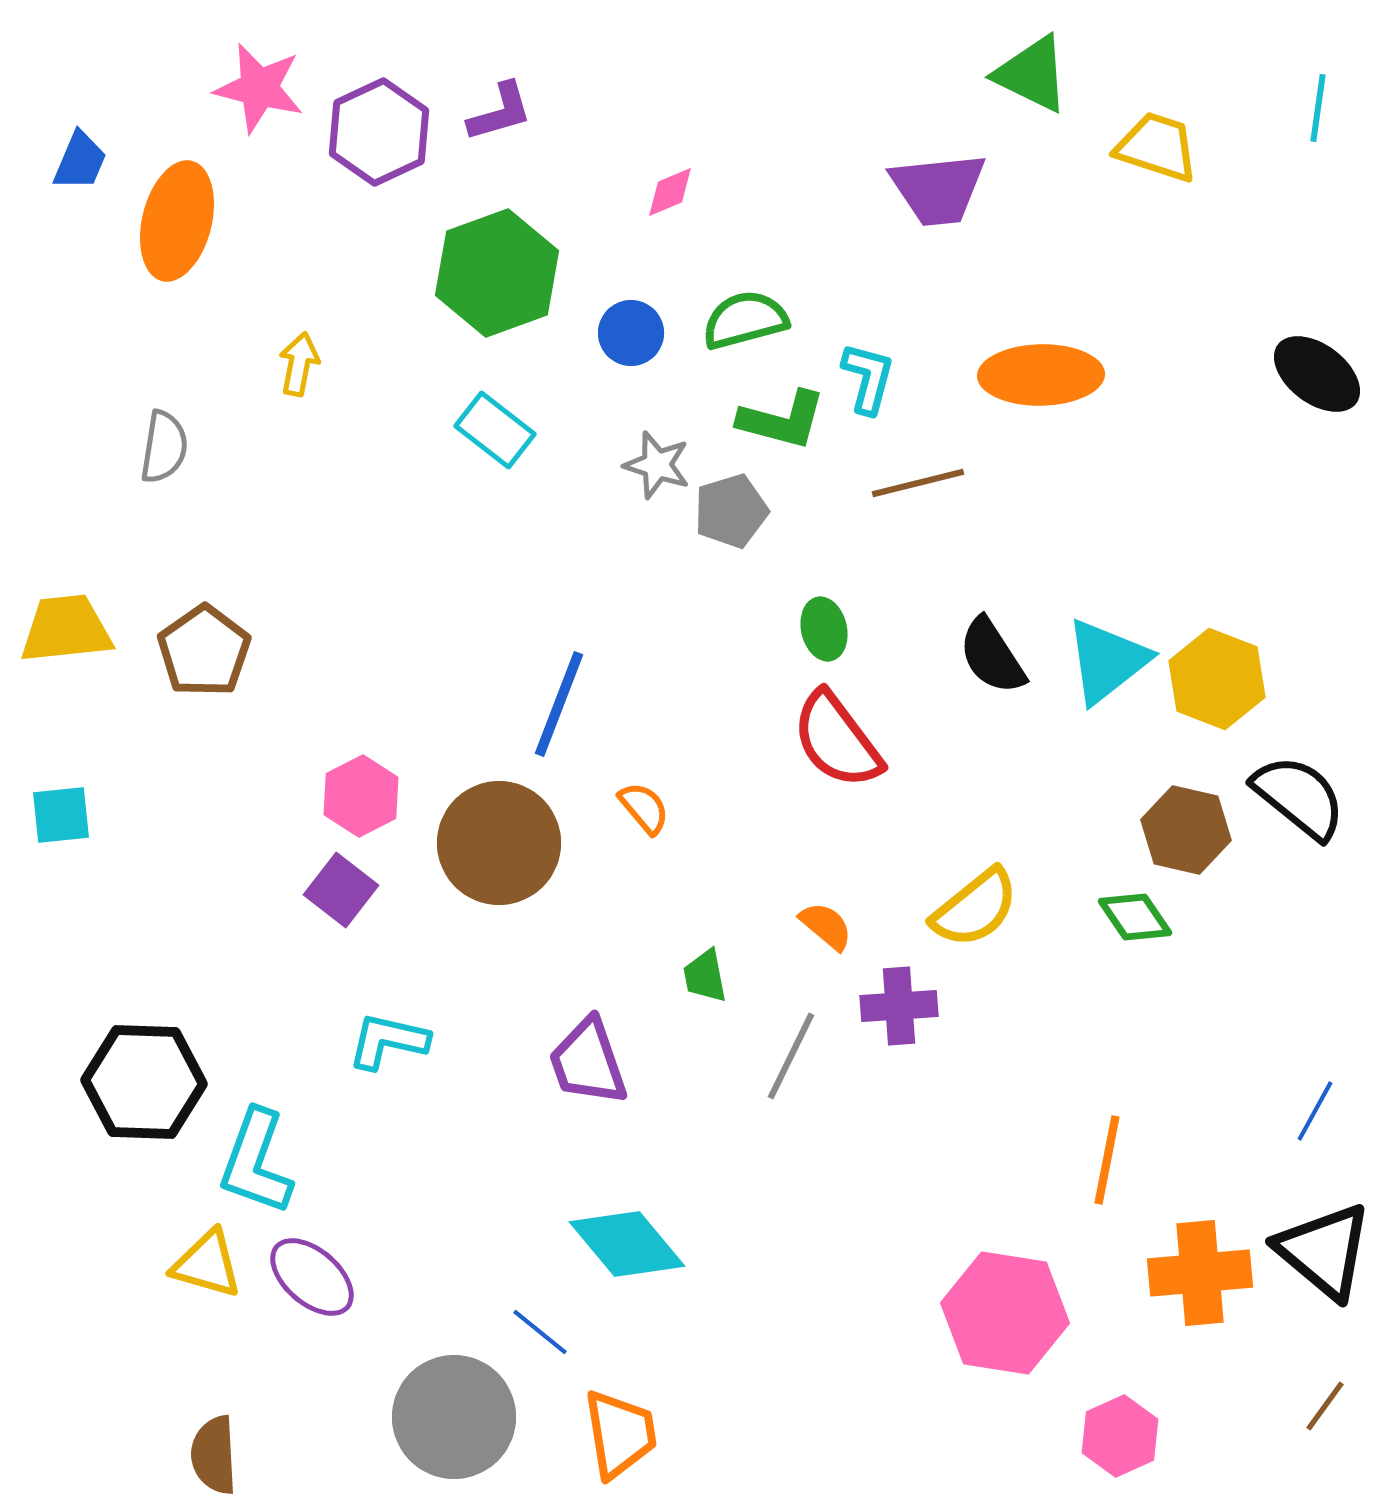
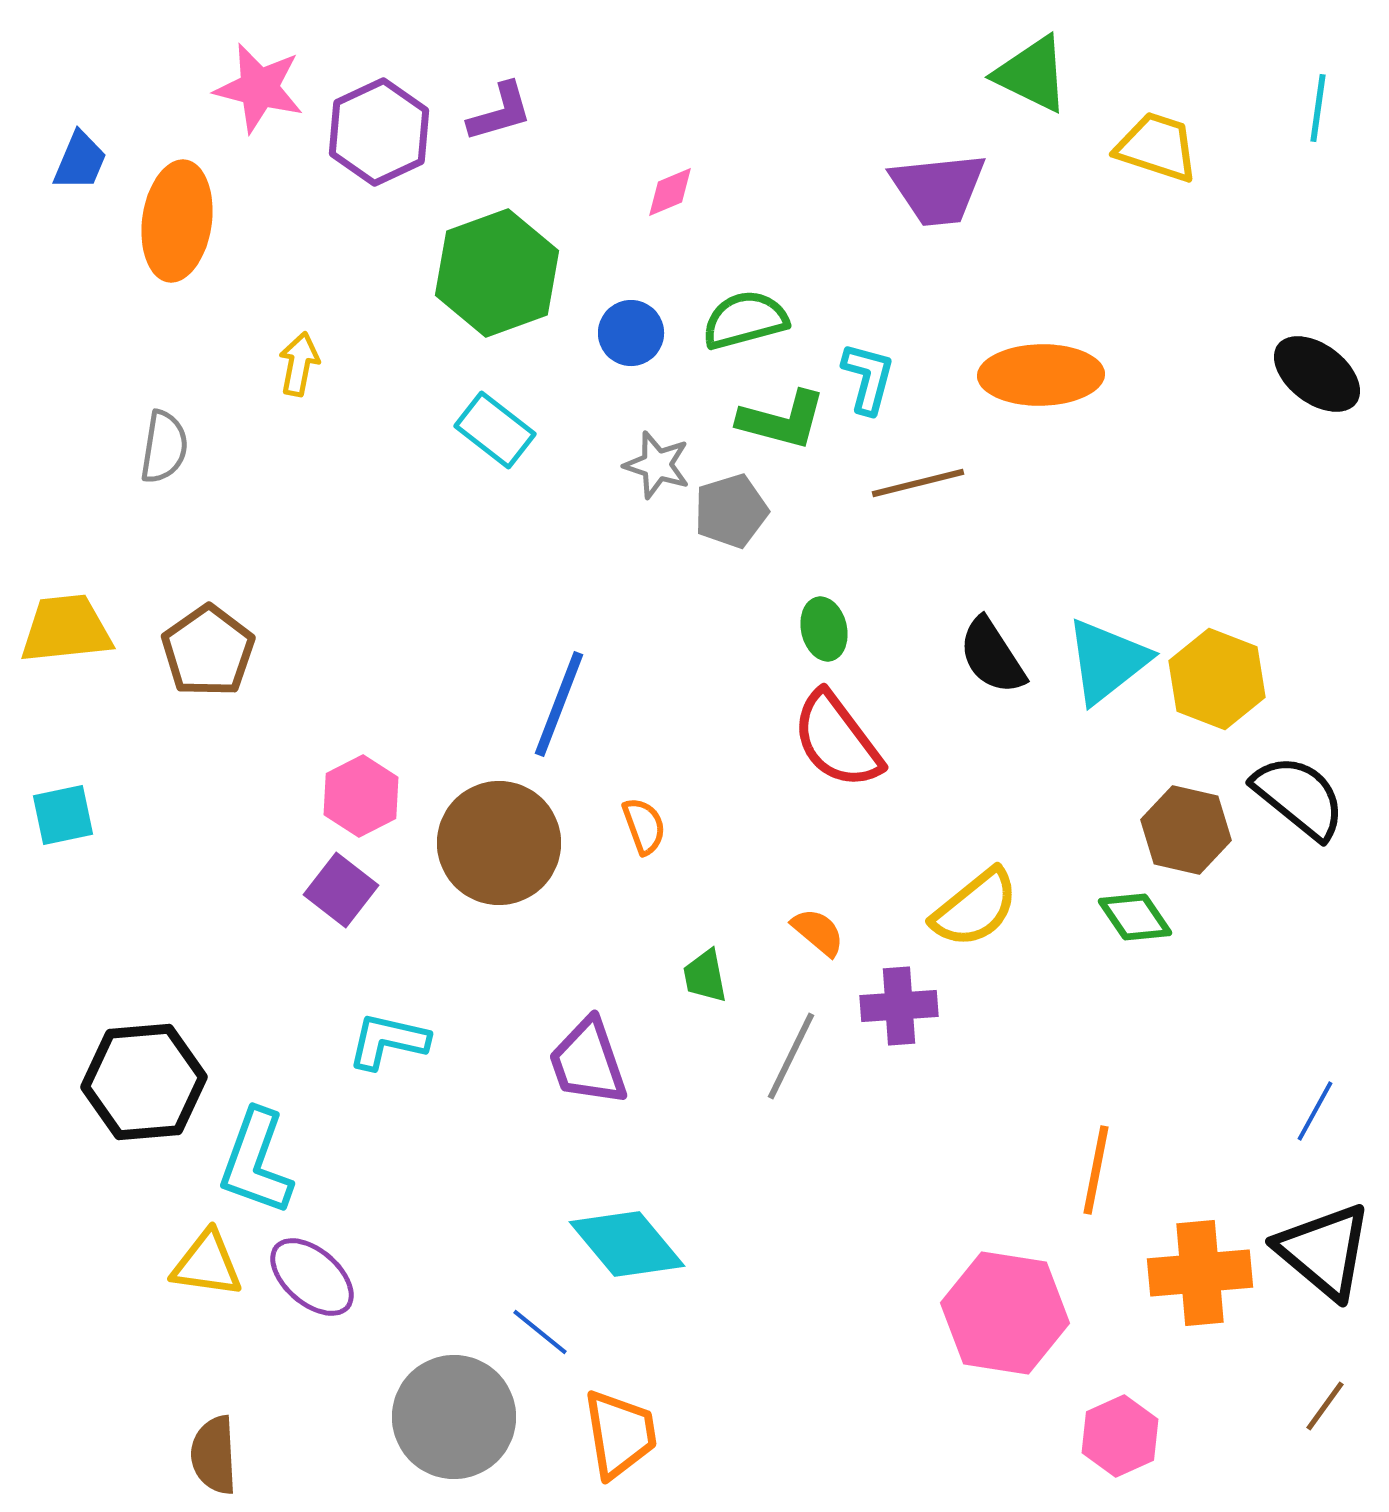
orange ellipse at (177, 221): rotated 6 degrees counterclockwise
brown pentagon at (204, 651): moved 4 px right
orange semicircle at (644, 808): moved 18 px down; rotated 20 degrees clockwise
cyan square at (61, 815): moved 2 px right; rotated 6 degrees counterclockwise
orange semicircle at (826, 926): moved 8 px left, 6 px down
black hexagon at (144, 1082): rotated 7 degrees counterclockwise
orange line at (1107, 1160): moved 11 px left, 10 px down
yellow triangle at (207, 1264): rotated 8 degrees counterclockwise
